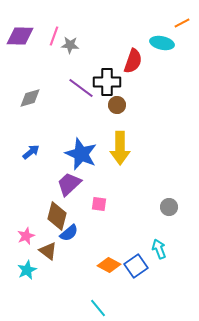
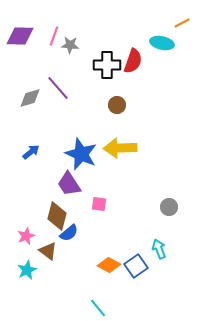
black cross: moved 17 px up
purple line: moved 23 px left; rotated 12 degrees clockwise
yellow arrow: rotated 88 degrees clockwise
purple trapezoid: rotated 80 degrees counterclockwise
